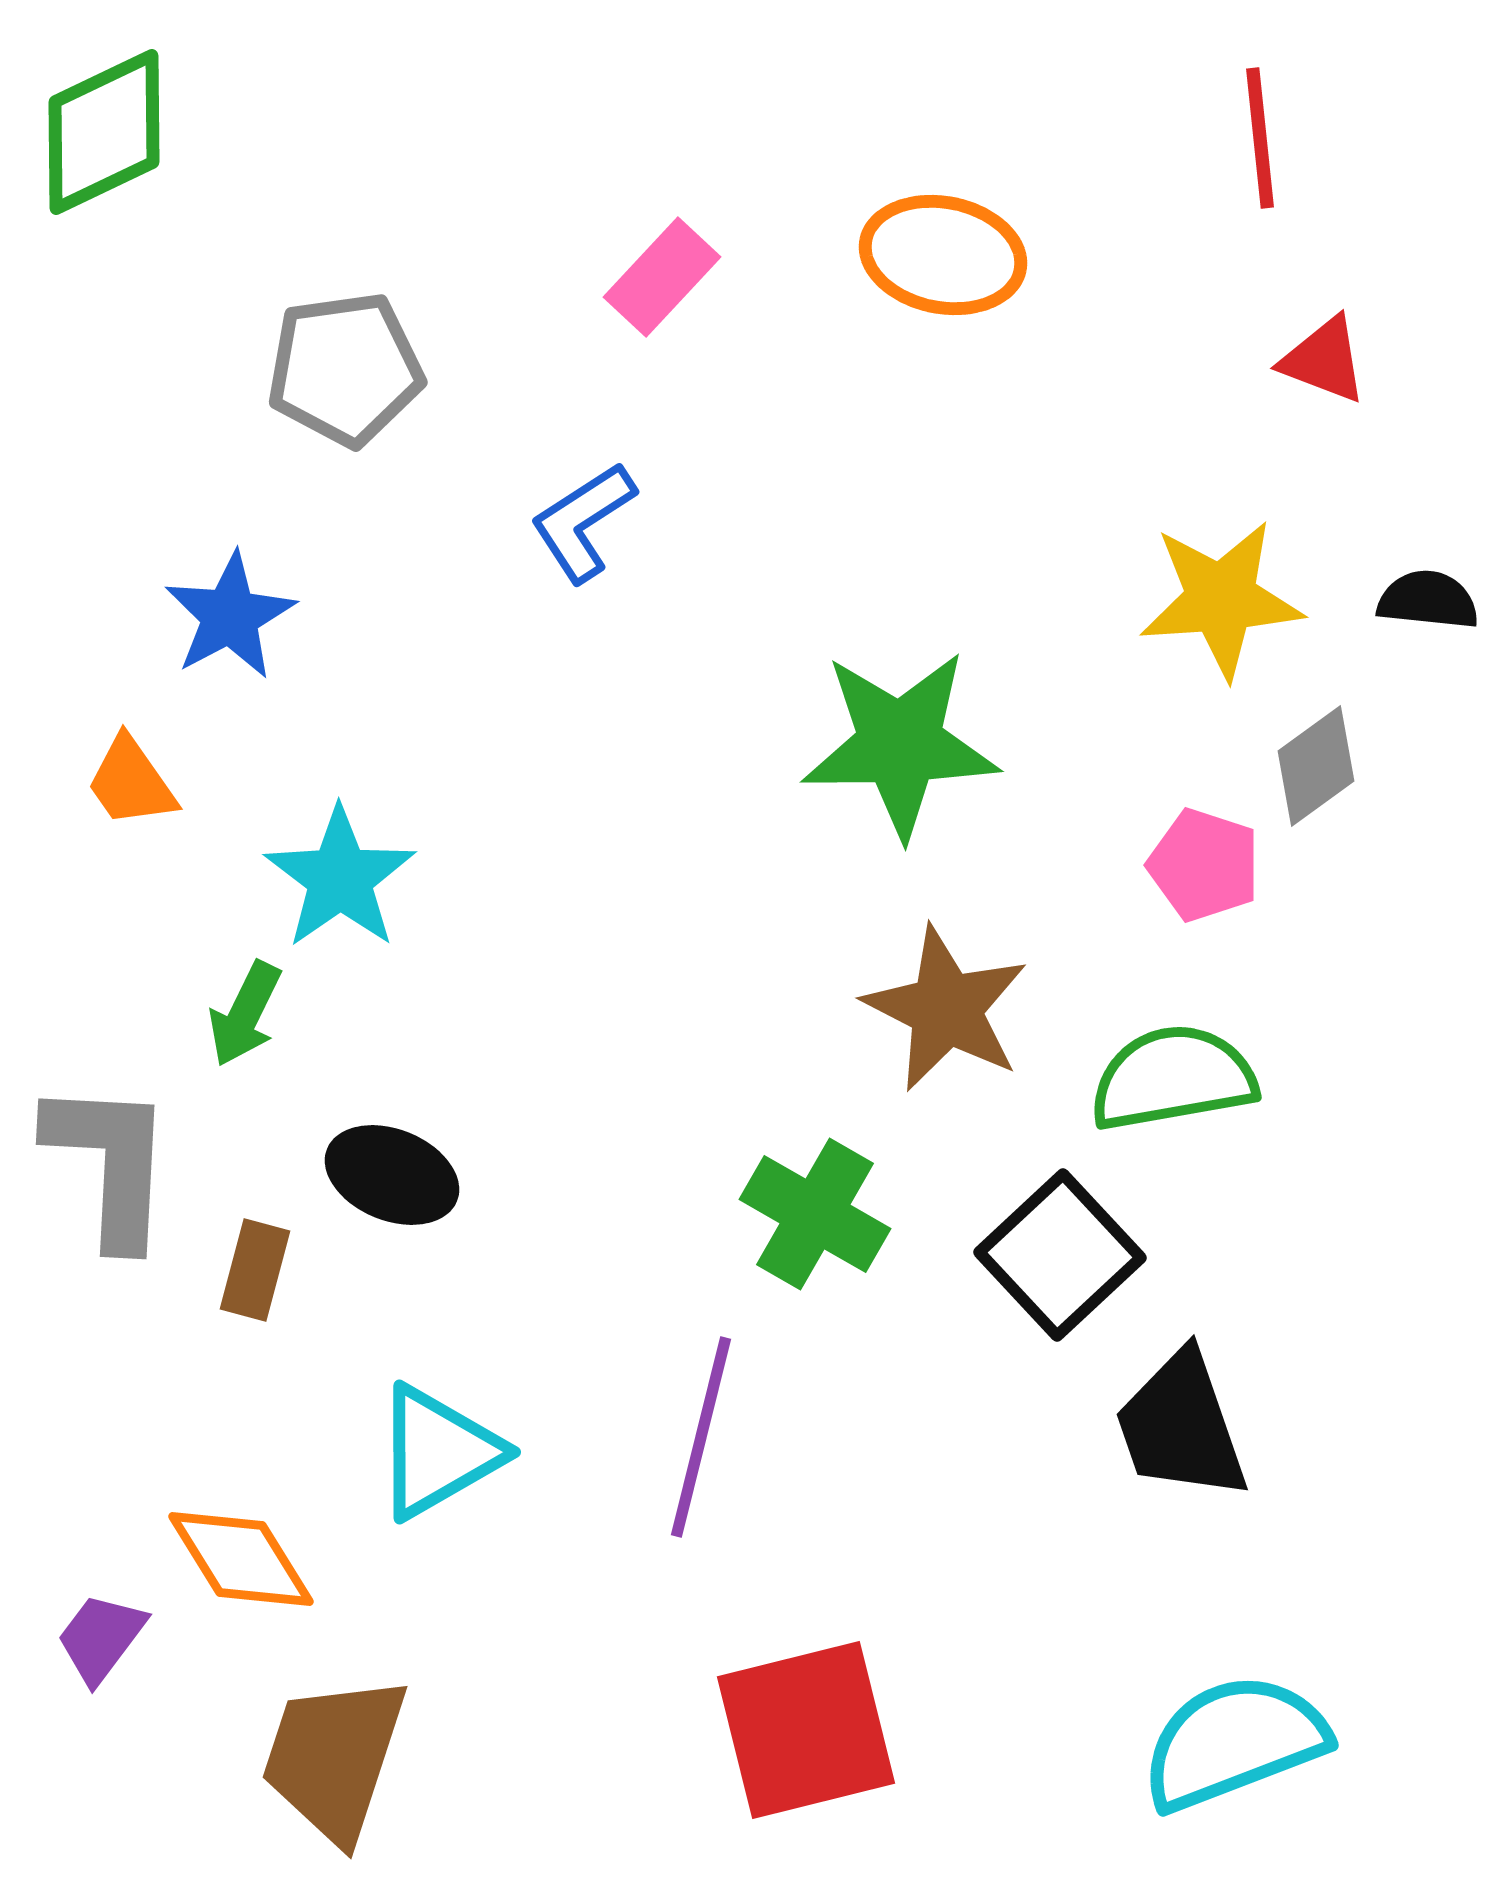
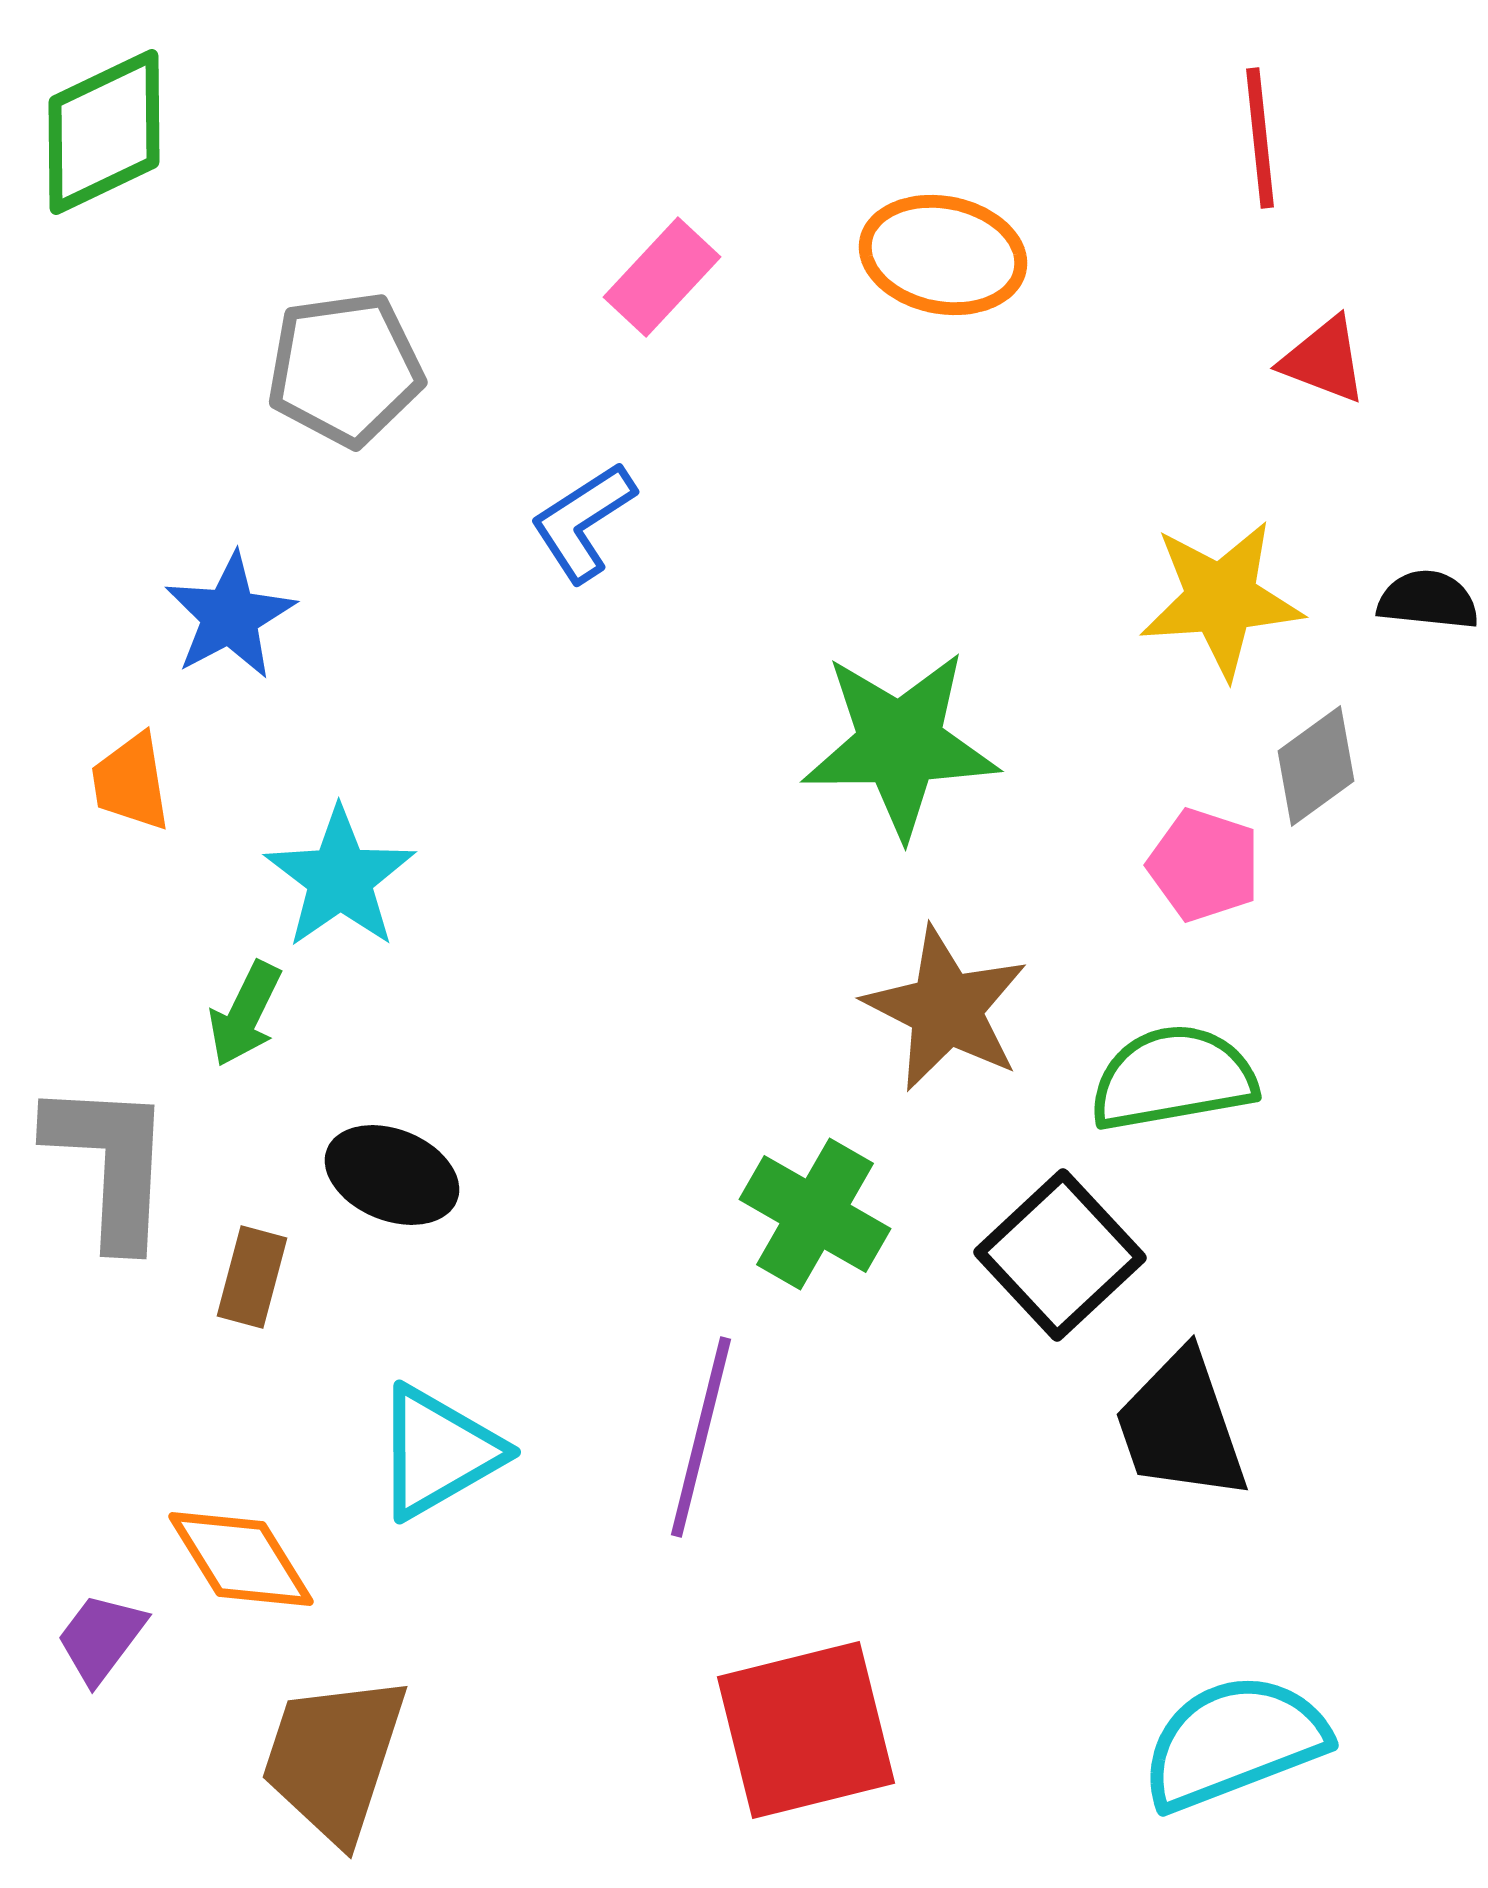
orange trapezoid: rotated 26 degrees clockwise
brown rectangle: moved 3 px left, 7 px down
